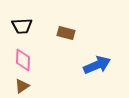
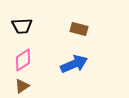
brown rectangle: moved 13 px right, 4 px up
pink diamond: rotated 55 degrees clockwise
blue arrow: moved 23 px left, 1 px up
